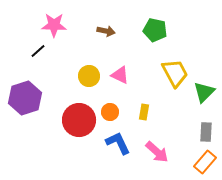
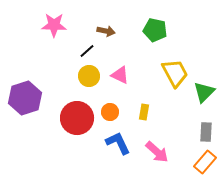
black line: moved 49 px right
red circle: moved 2 px left, 2 px up
